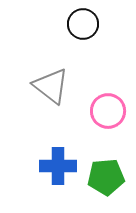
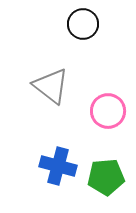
blue cross: rotated 15 degrees clockwise
